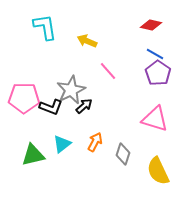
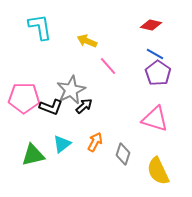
cyan L-shape: moved 5 px left
pink line: moved 5 px up
